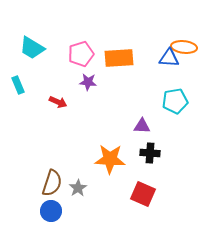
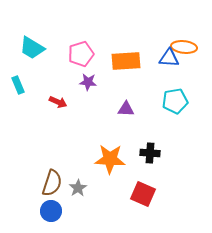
orange rectangle: moved 7 px right, 3 px down
purple triangle: moved 16 px left, 17 px up
